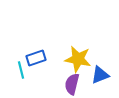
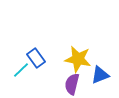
blue rectangle: rotated 72 degrees clockwise
cyan line: rotated 60 degrees clockwise
